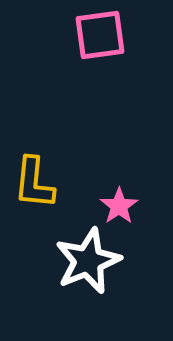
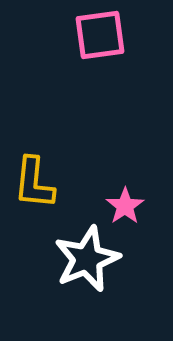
pink star: moved 6 px right
white star: moved 1 px left, 2 px up
